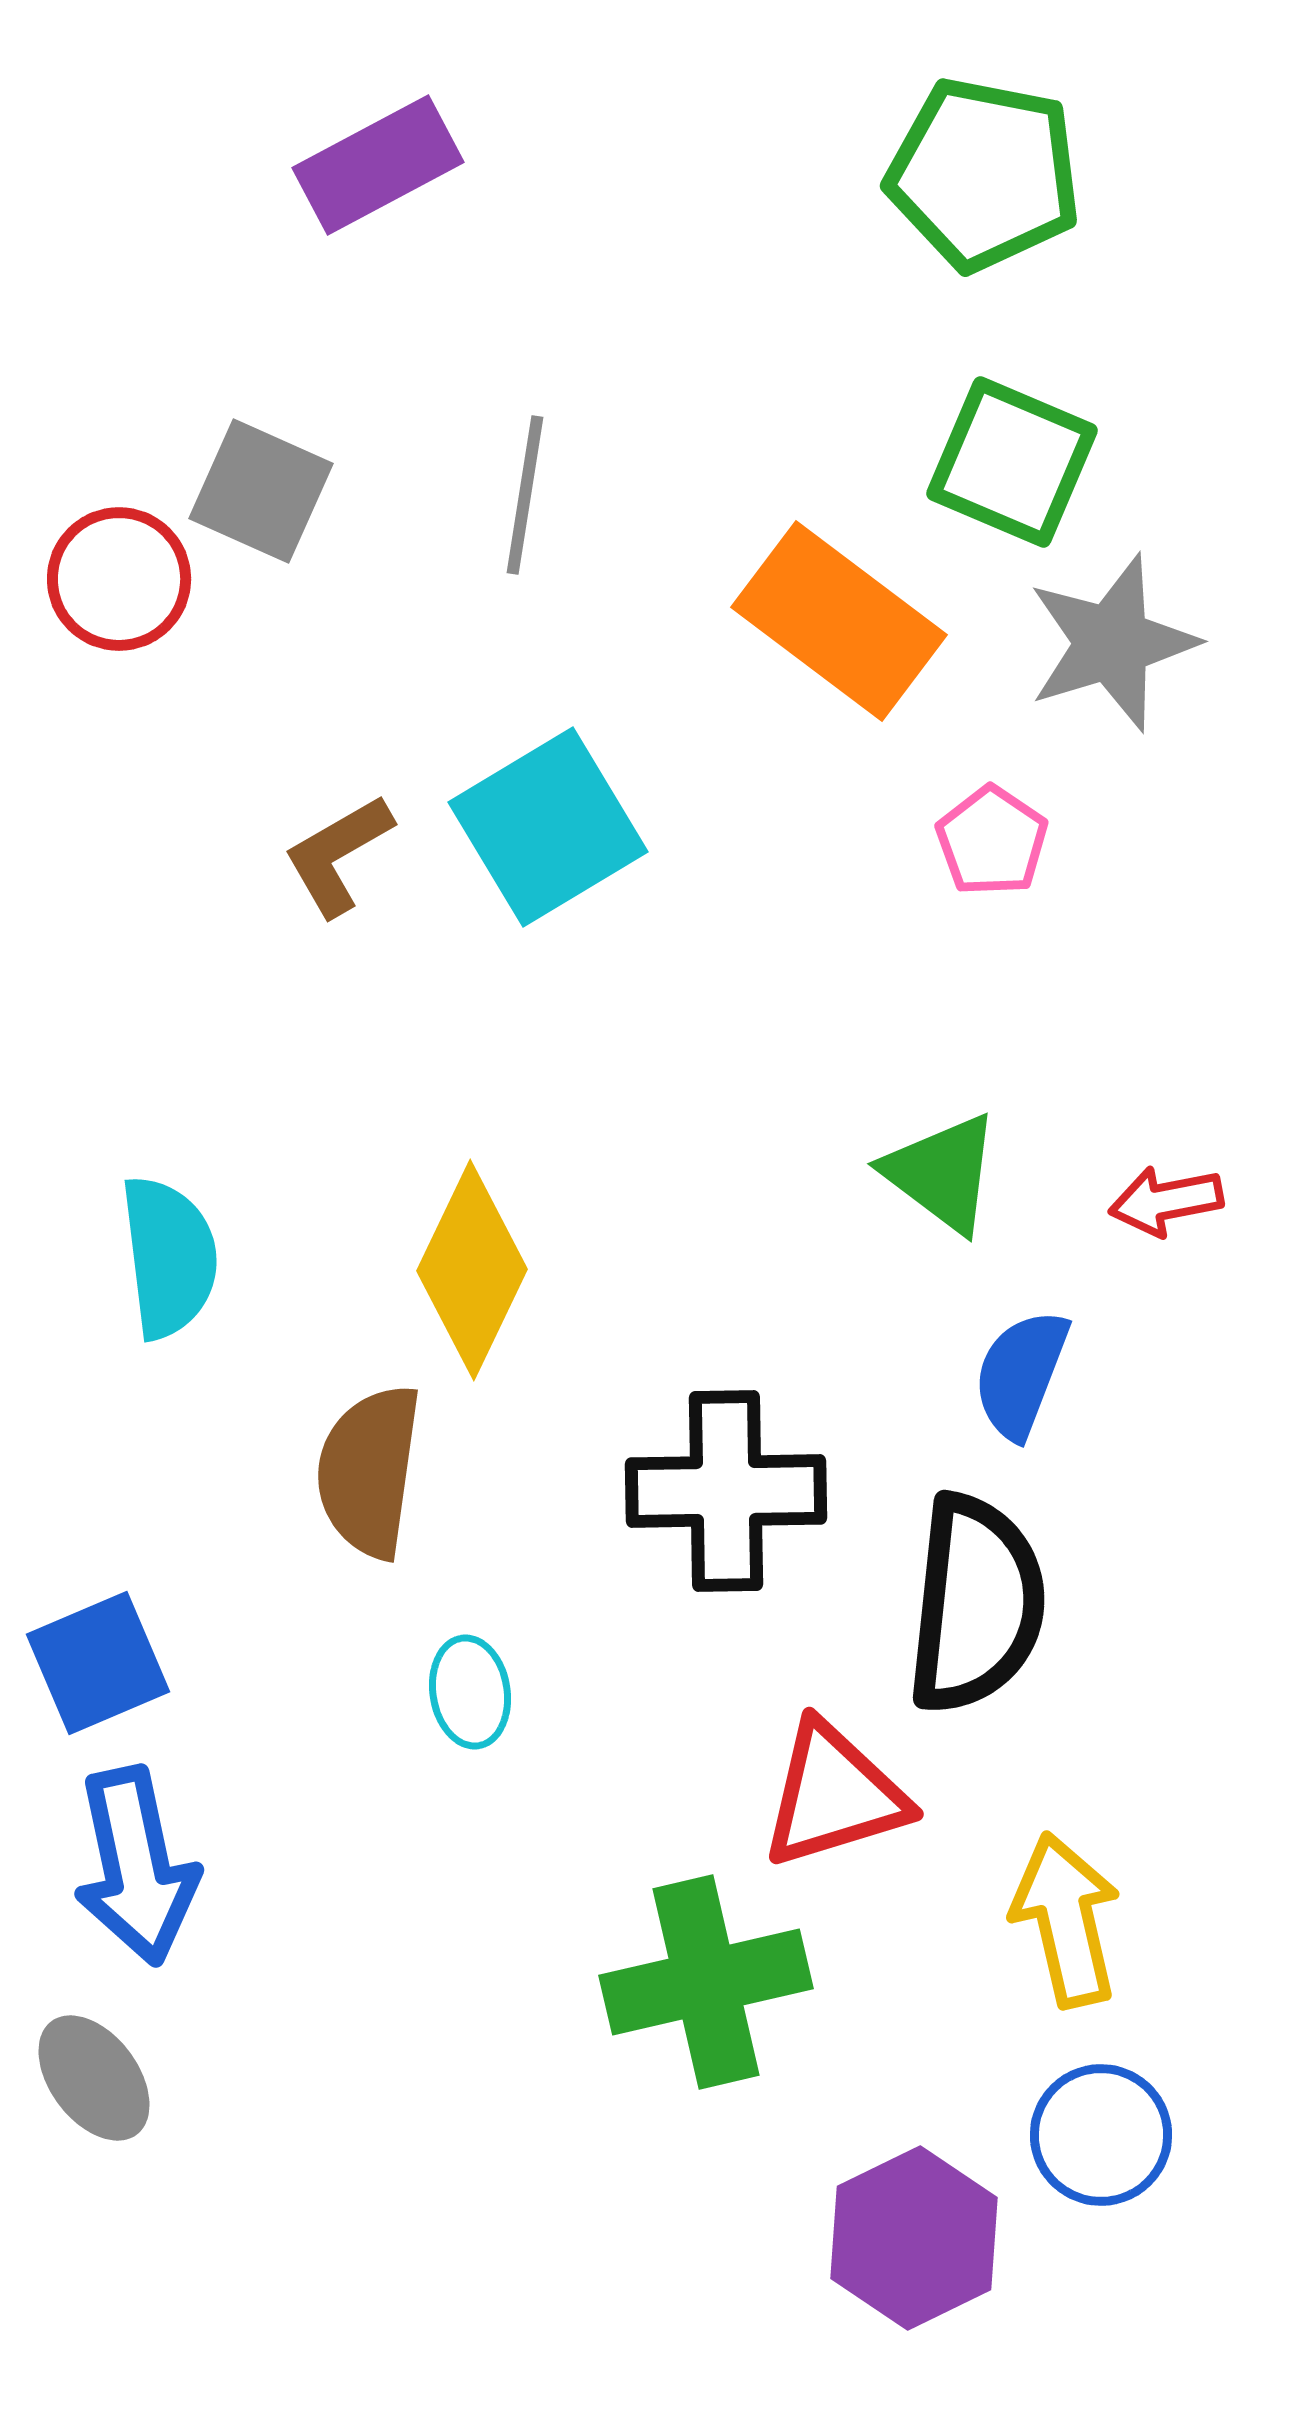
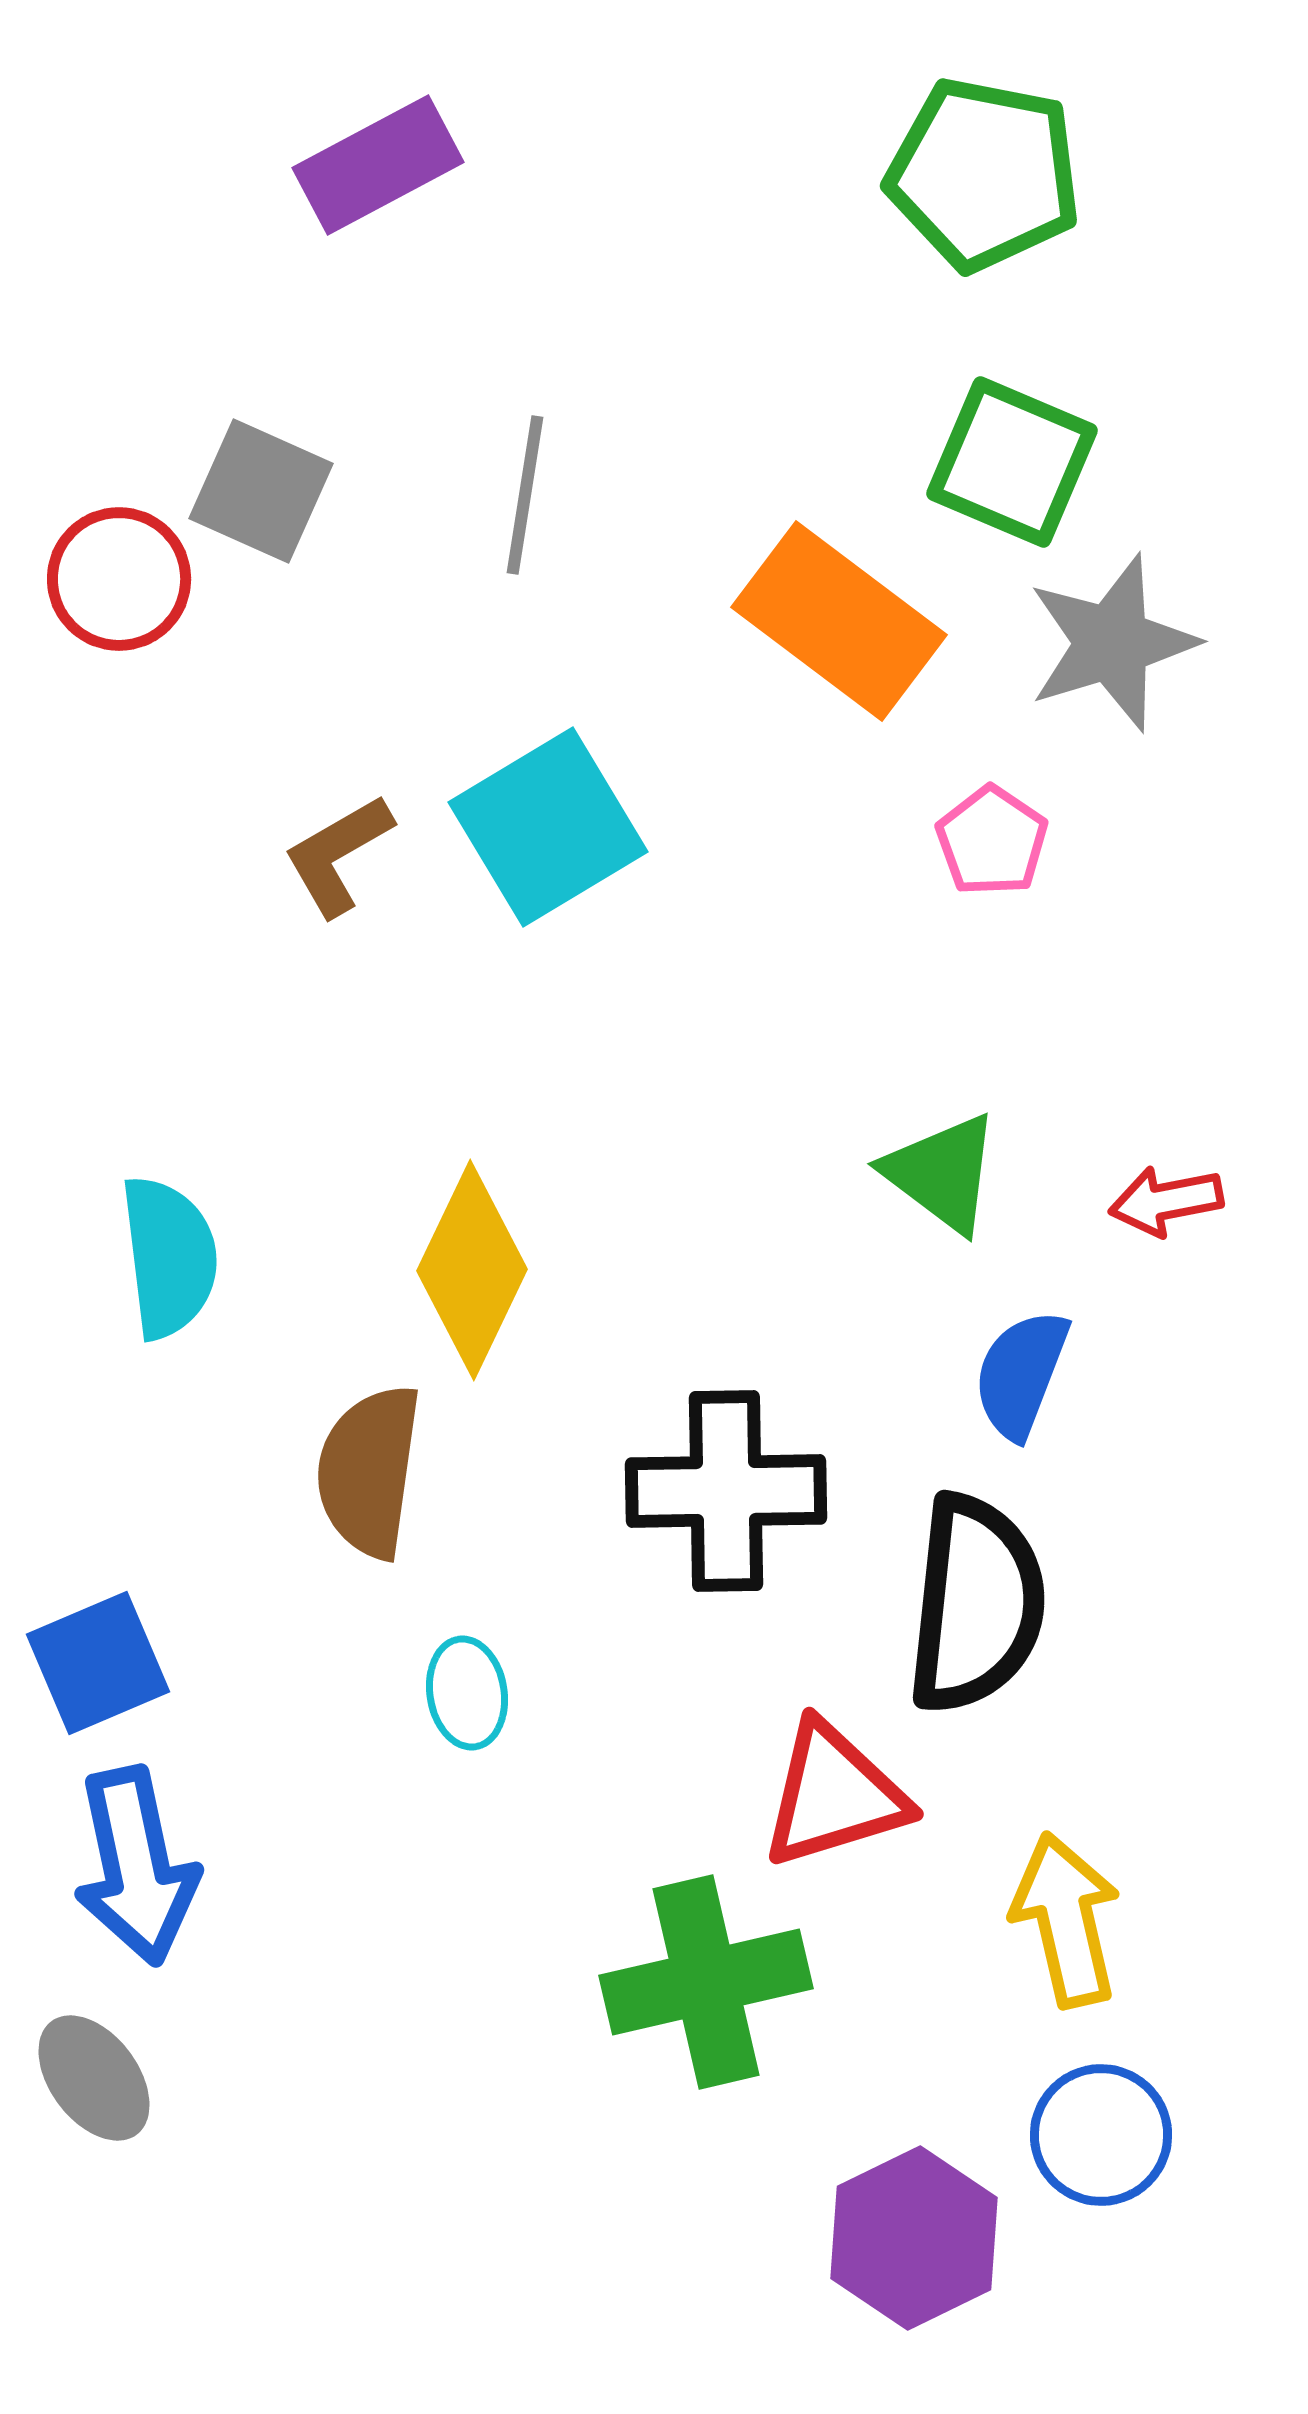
cyan ellipse: moved 3 px left, 1 px down
